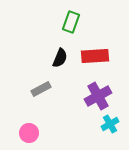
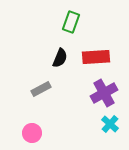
red rectangle: moved 1 px right, 1 px down
purple cross: moved 6 px right, 3 px up
cyan cross: rotated 18 degrees counterclockwise
pink circle: moved 3 px right
